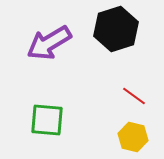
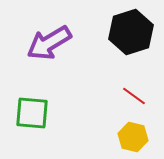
black hexagon: moved 15 px right, 3 px down
green square: moved 15 px left, 7 px up
